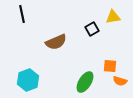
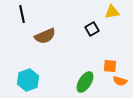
yellow triangle: moved 1 px left, 5 px up
brown semicircle: moved 11 px left, 6 px up
